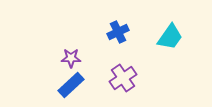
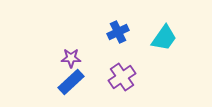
cyan trapezoid: moved 6 px left, 1 px down
purple cross: moved 1 px left, 1 px up
blue rectangle: moved 3 px up
